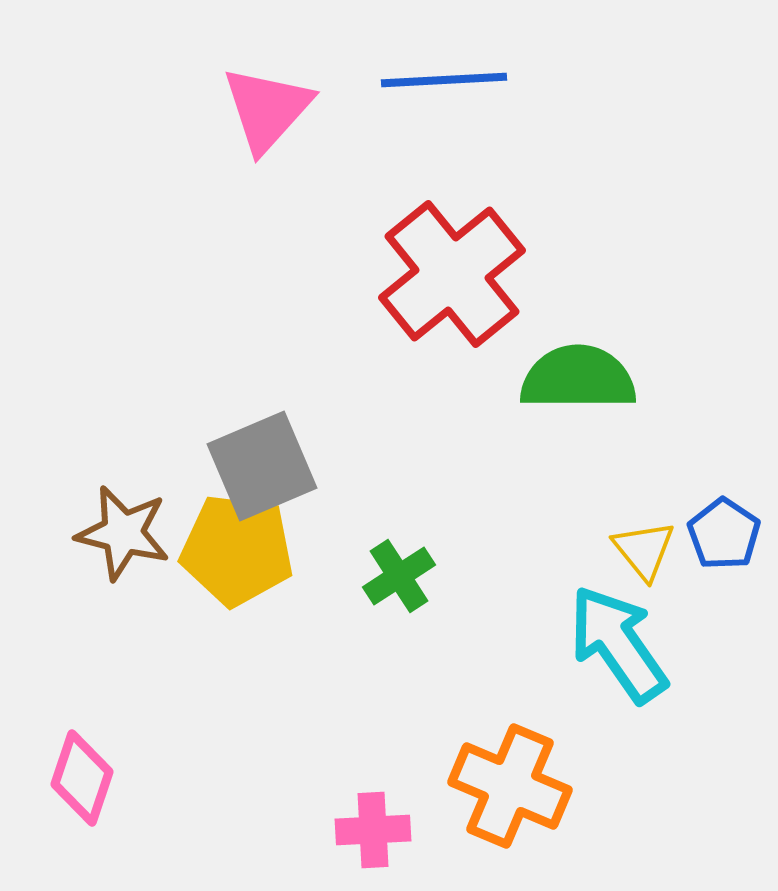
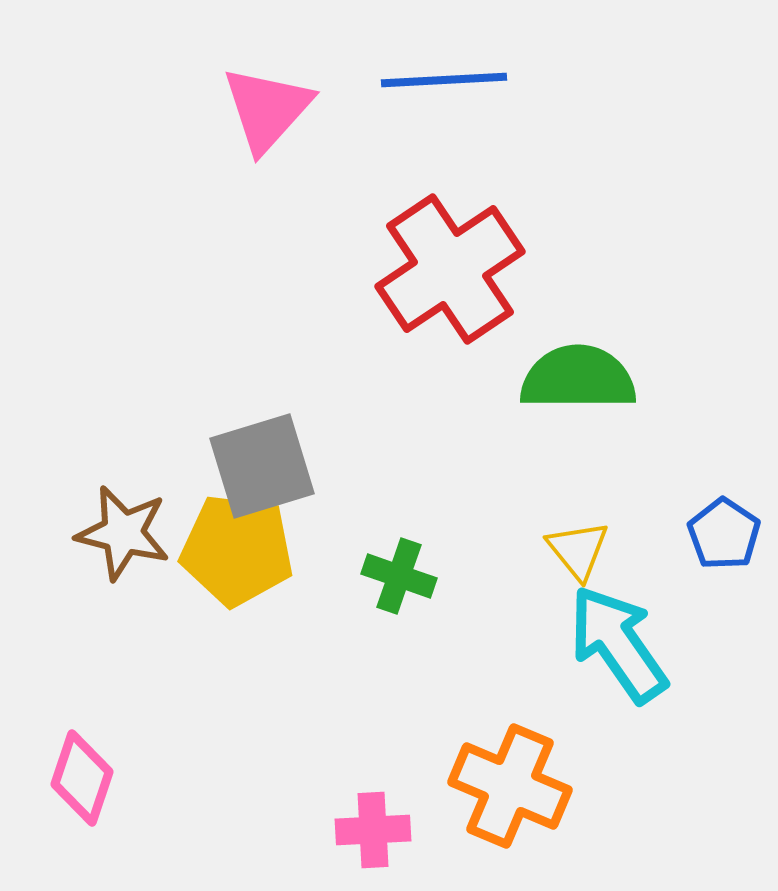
red cross: moved 2 px left, 5 px up; rotated 5 degrees clockwise
gray square: rotated 6 degrees clockwise
yellow triangle: moved 66 px left
green cross: rotated 38 degrees counterclockwise
